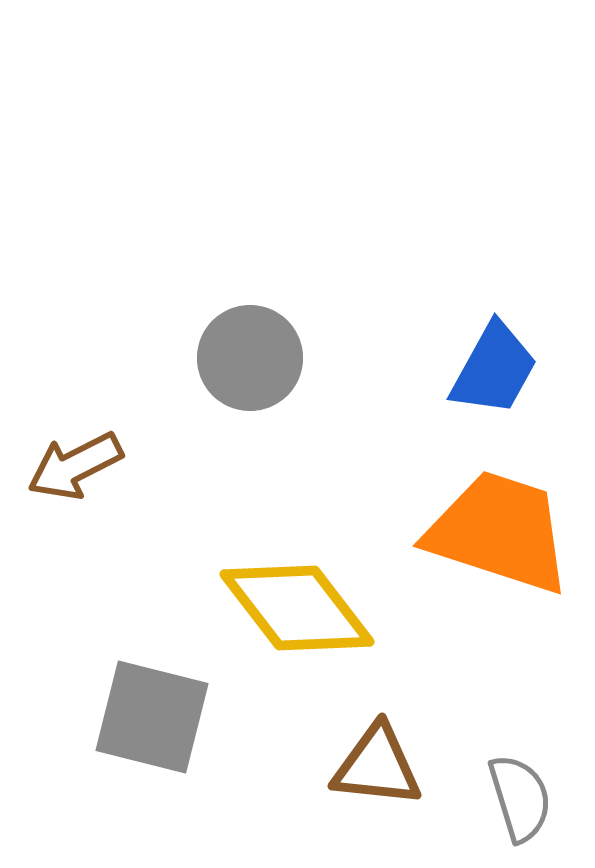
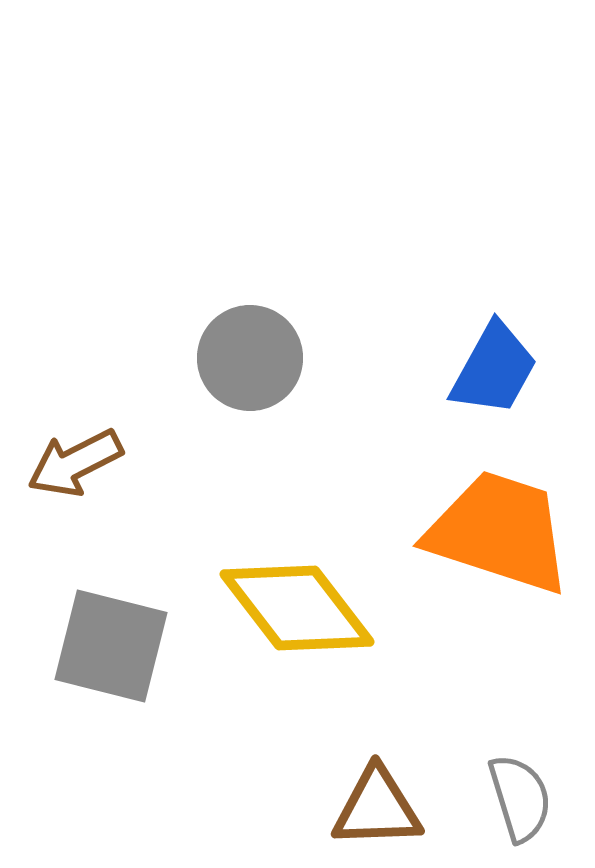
brown arrow: moved 3 px up
gray square: moved 41 px left, 71 px up
brown triangle: moved 42 px down; rotated 8 degrees counterclockwise
